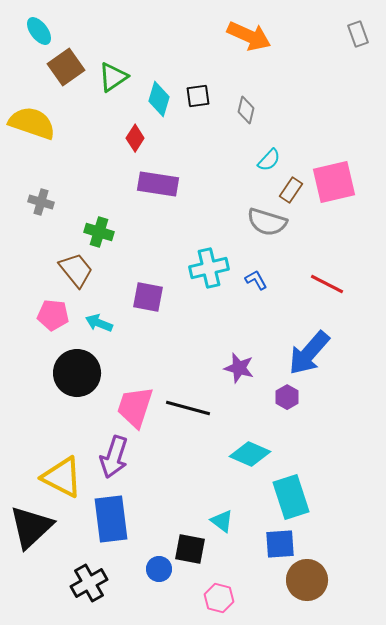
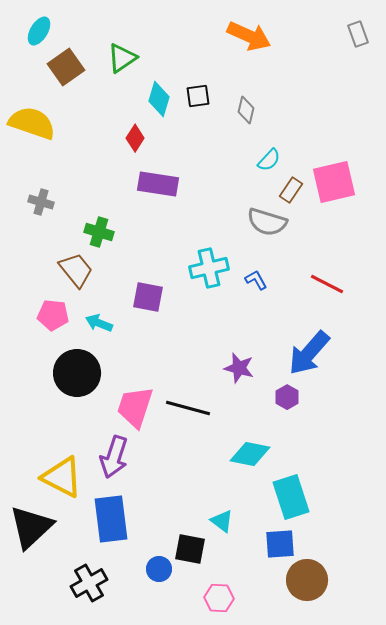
cyan ellipse at (39, 31): rotated 68 degrees clockwise
green triangle at (113, 77): moved 9 px right, 19 px up
cyan diamond at (250, 454): rotated 12 degrees counterclockwise
pink hexagon at (219, 598): rotated 12 degrees counterclockwise
